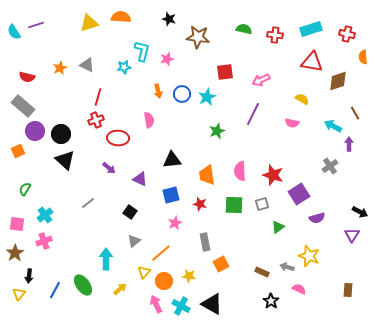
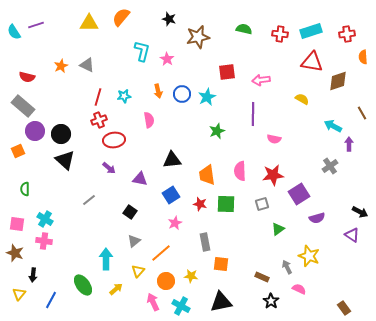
orange semicircle at (121, 17): rotated 54 degrees counterclockwise
yellow triangle at (89, 23): rotated 18 degrees clockwise
cyan rectangle at (311, 29): moved 2 px down
red cross at (347, 34): rotated 21 degrees counterclockwise
red cross at (275, 35): moved 5 px right, 1 px up
brown star at (198, 37): rotated 20 degrees counterclockwise
pink star at (167, 59): rotated 24 degrees counterclockwise
cyan star at (124, 67): moved 29 px down
orange star at (60, 68): moved 1 px right, 2 px up
red square at (225, 72): moved 2 px right
pink arrow at (261, 80): rotated 18 degrees clockwise
brown line at (355, 113): moved 7 px right
purple line at (253, 114): rotated 25 degrees counterclockwise
red cross at (96, 120): moved 3 px right
pink semicircle at (292, 123): moved 18 px left, 16 px down
red ellipse at (118, 138): moved 4 px left, 2 px down; rotated 10 degrees counterclockwise
red star at (273, 175): rotated 25 degrees counterclockwise
purple triangle at (140, 179): rotated 14 degrees counterclockwise
green semicircle at (25, 189): rotated 32 degrees counterclockwise
blue square at (171, 195): rotated 18 degrees counterclockwise
gray line at (88, 203): moved 1 px right, 3 px up
green square at (234, 205): moved 8 px left, 1 px up
cyan cross at (45, 215): moved 4 px down; rotated 21 degrees counterclockwise
green triangle at (278, 227): moved 2 px down
purple triangle at (352, 235): rotated 28 degrees counterclockwise
pink cross at (44, 241): rotated 28 degrees clockwise
brown star at (15, 253): rotated 18 degrees counterclockwise
orange square at (221, 264): rotated 35 degrees clockwise
gray arrow at (287, 267): rotated 48 degrees clockwise
yellow triangle at (144, 272): moved 6 px left, 1 px up
brown rectangle at (262, 272): moved 5 px down
black arrow at (29, 276): moved 4 px right, 1 px up
yellow star at (189, 276): moved 2 px right
orange circle at (164, 281): moved 2 px right
yellow arrow at (120, 289): moved 4 px left
blue line at (55, 290): moved 4 px left, 10 px down
brown rectangle at (348, 290): moved 4 px left, 18 px down; rotated 40 degrees counterclockwise
pink arrow at (156, 304): moved 3 px left, 2 px up
black triangle at (212, 304): moved 9 px right, 2 px up; rotated 40 degrees counterclockwise
